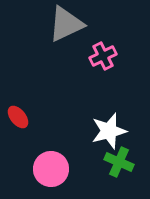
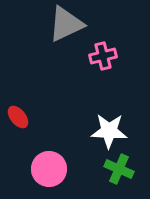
pink cross: rotated 12 degrees clockwise
white star: rotated 18 degrees clockwise
green cross: moved 7 px down
pink circle: moved 2 px left
